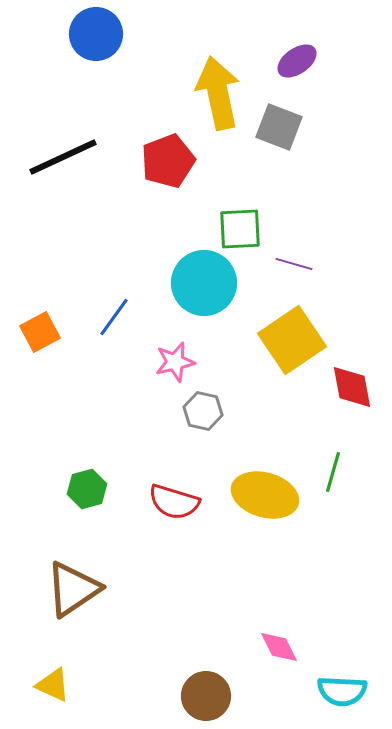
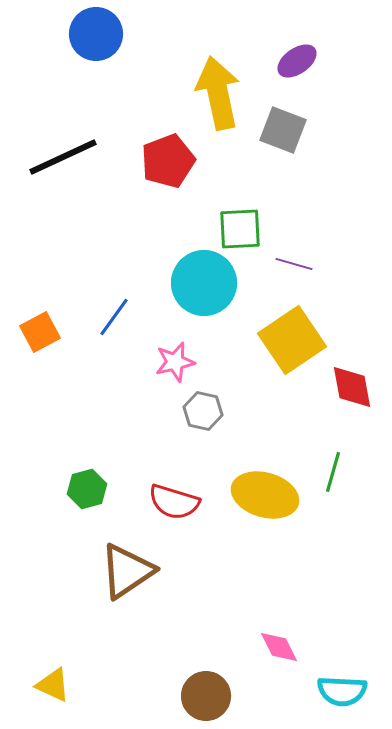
gray square: moved 4 px right, 3 px down
brown triangle: moved 54 px right, 18 px up
